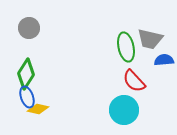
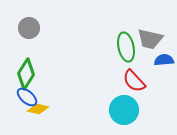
blue ellipse: rotated 30 degrees counterclockwise
